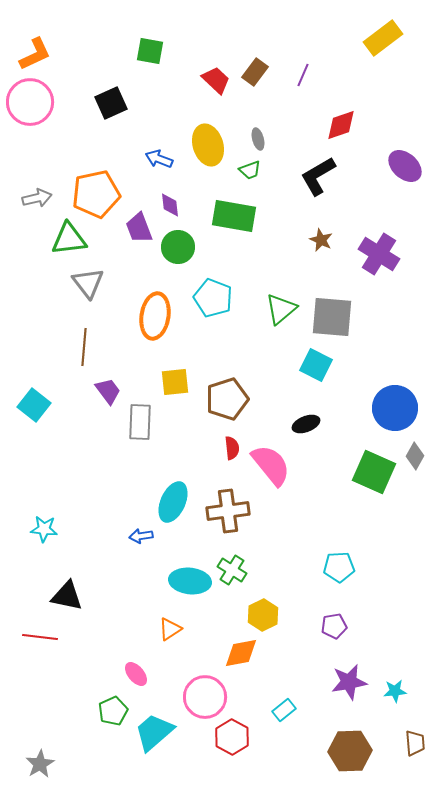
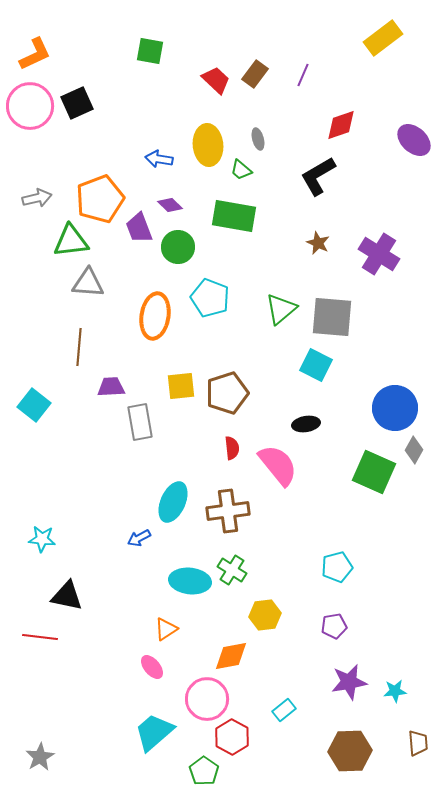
brown rectangle at (255, 72): moved 2 px down
pink circle at (30, 102): moved 4 px down
black square at (111, 103): moved 34 px left
yellow ellipse at (208, 145): rotated 12 degrees clockwise
blue arrow at (159, 159): rotated 12 degrees counterclockwise
purple ellipse at (405, 166): moved 9 px right, 26 px up
green trapezoid at (250, 170): moved 9 px left; rotated 60 degrees clockwise
orange pentagon at (96, 194): moved 4 px right, 5 px down; rotated 9 degrees counterclockwise
purple diamond at (170, 205): rotated 40 degrees counterclockwise
green triangle at (69, 239): moved 2 px right, 2 px down
brown star at (321, 240): moved 3 px left, 3 px down
gray triangle at (88, 283): rotated 48 degrees counterclockwise
cyan pentagon at (213, 298): moved 3 px left
brown line at (84, 347): moved 5 px left
yellow square at (175, 382): moved 6 px right, 4 px down
purple trapezoid at (108, 391): moved 3 px right, 4 px up; rotated 56 degrees counterclockwise
brown pentagon at (227, 399): moved 6 px up
gray rectangle at (140, 422): rotated 12 degrees counterclockwise
black ellipse at (306, 424): rotated 12 degrees clockwise
gray diamond at (415, 456): moved 1 px left, 6 px up
pink semicircle at (271, 465): moved 7 px right
cyan star at (44, 529): moved 2 px left, 10 px down
blue arrow at (141, 536): moved 2 px left, 2 px down; rotated 20 degrees counterclockwise
cyan pentagon at (339, 567): moved 2 px left; rotated 12 degrees counterclockwise
yellow hexagon at (263, 615): moved 2 px right; rotated 20 degrees clockwise
orange triangle at (170, 629): moved 4 px left
orange diamond at (241, 653): moved 10 px left, 3 px down
pink ellipse at (136, 674): moved 16 px right, 7 px up
pink circle at (205, 697): moved 2 px right, 2 px down
green pentagon at (113, 711): moved 91 px right, 60 px down; rotated 12 degrees counterclockwise
brown trapezoid at (415, 743): moved 3 px right
gray star at (40, 764): moved 7 px up
